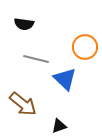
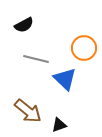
black semicircle: moved 1 px down; rotated 36 degrees counterclockwise
orange circle: moved 1 px left, 1 px down
brown arrow: moved 5 px right, 7 px down
black triangle: moved 1 px up
